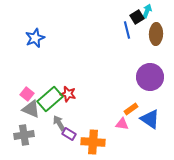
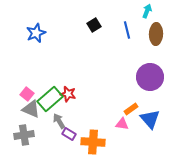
black square: moved 43 px left, 8 px down
blue star: moved 1 px right, 5 px up
blue triangle: rotated 15 degrees clockwise
gray arrow: moved 2 px up
